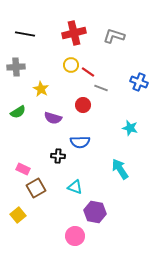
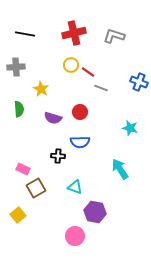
red circle: moved 3 px left, 7 px down
green semicircle: moved 1 px right, 3 px up; rotated 63 degrees counterclockwise
